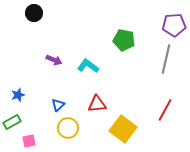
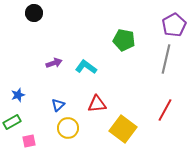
purple pentagon: rotated 25 degrees counterclockwise
purple arrow: moved 3 px down; rotated 42 degrees counterclockwise
cyan L-shape: moved 2 px left, 1 px down
